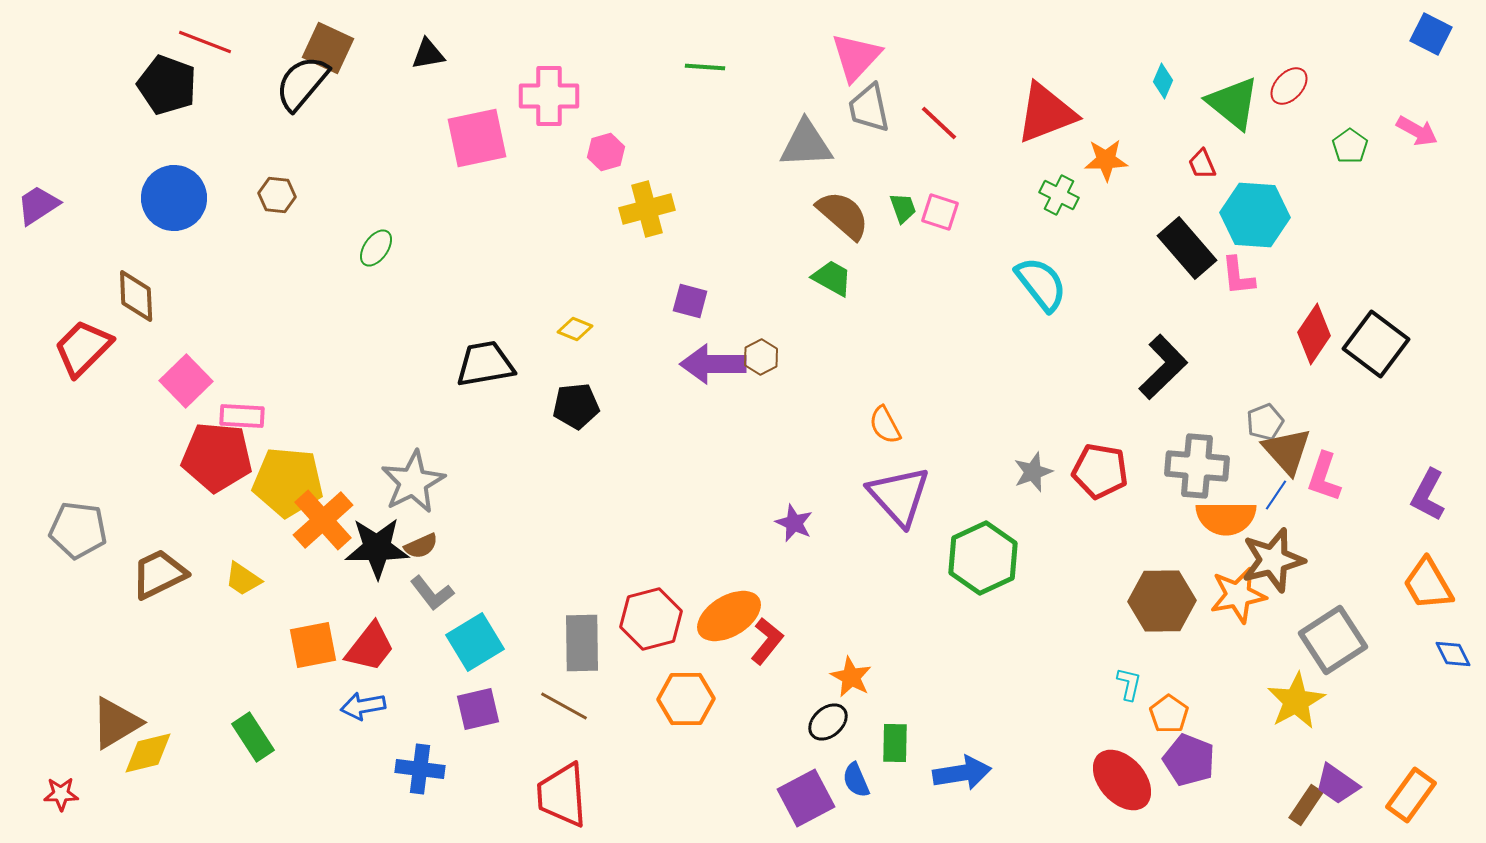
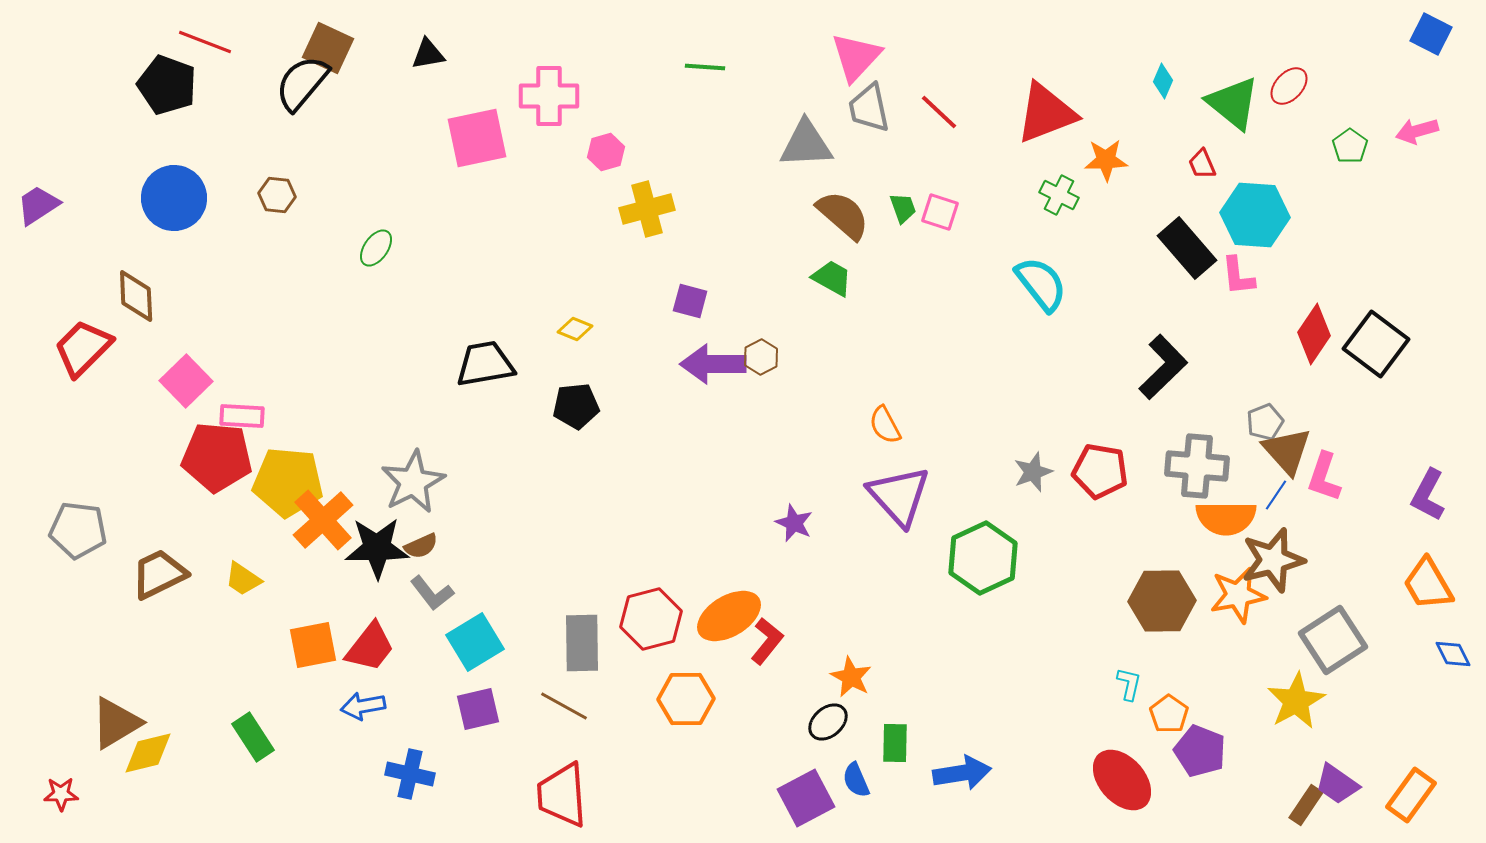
red line at (939, 123): moved 11 px up
pink arrow at (1417, 131): rotated 135 degrees clockwise
purple pentagon at (1189, 760): moved 11 px right, 9 px up
blue cross at (420, 769): moved 10 px left, 5 px down; rotated 6 degrees clockwise
